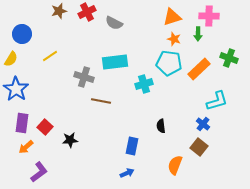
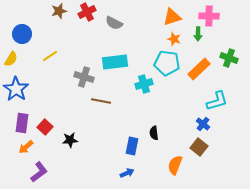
cyan pentagon: moved 2 px left
black semicircle: moved 7 px left, 7 px down
